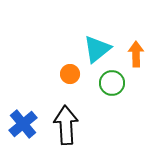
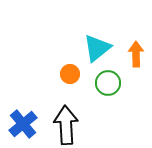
cyan triangle: moved 1 px up
green circle: moved 4 px left
